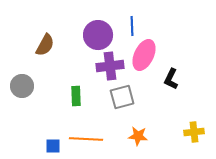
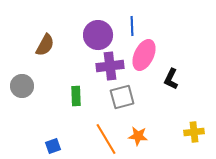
orange line: moved 20 px right; rotated 56 degrees clockwise
blue square: rotated 21 degrees counterclockwise
